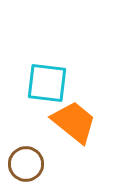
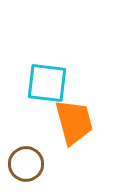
orange trapezoid: rotated 36 degrees clockwise
